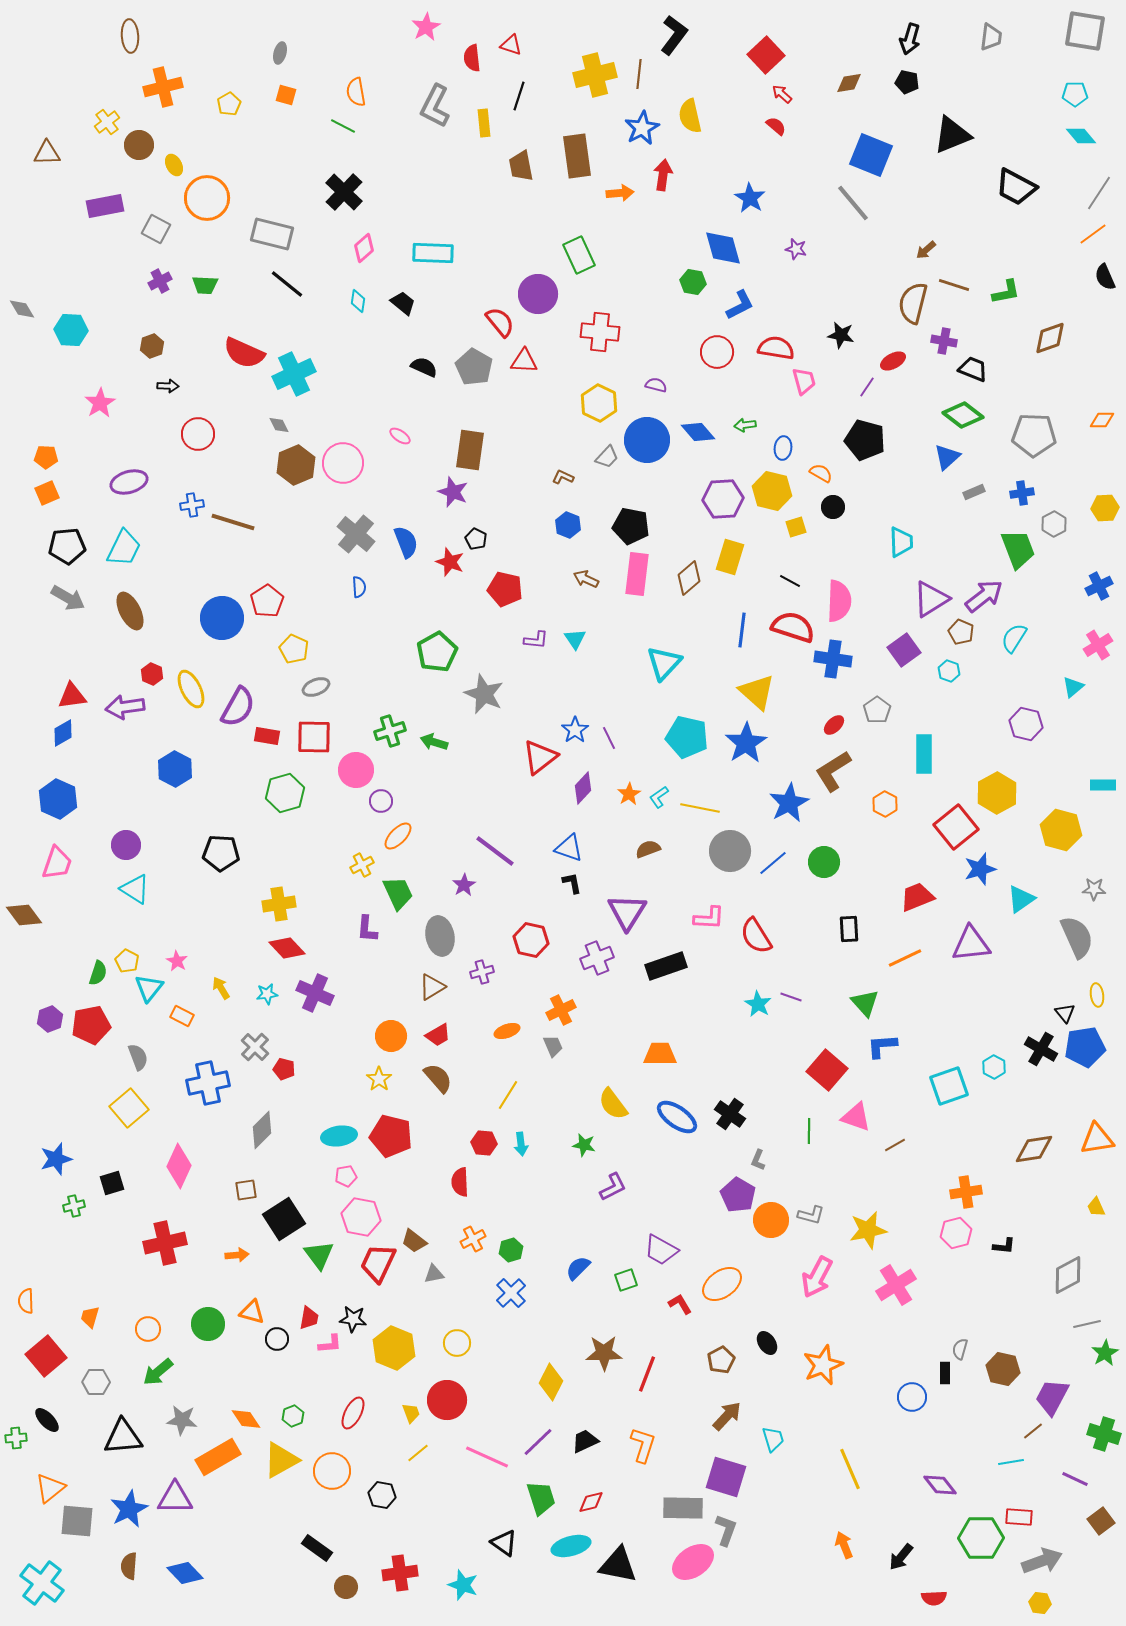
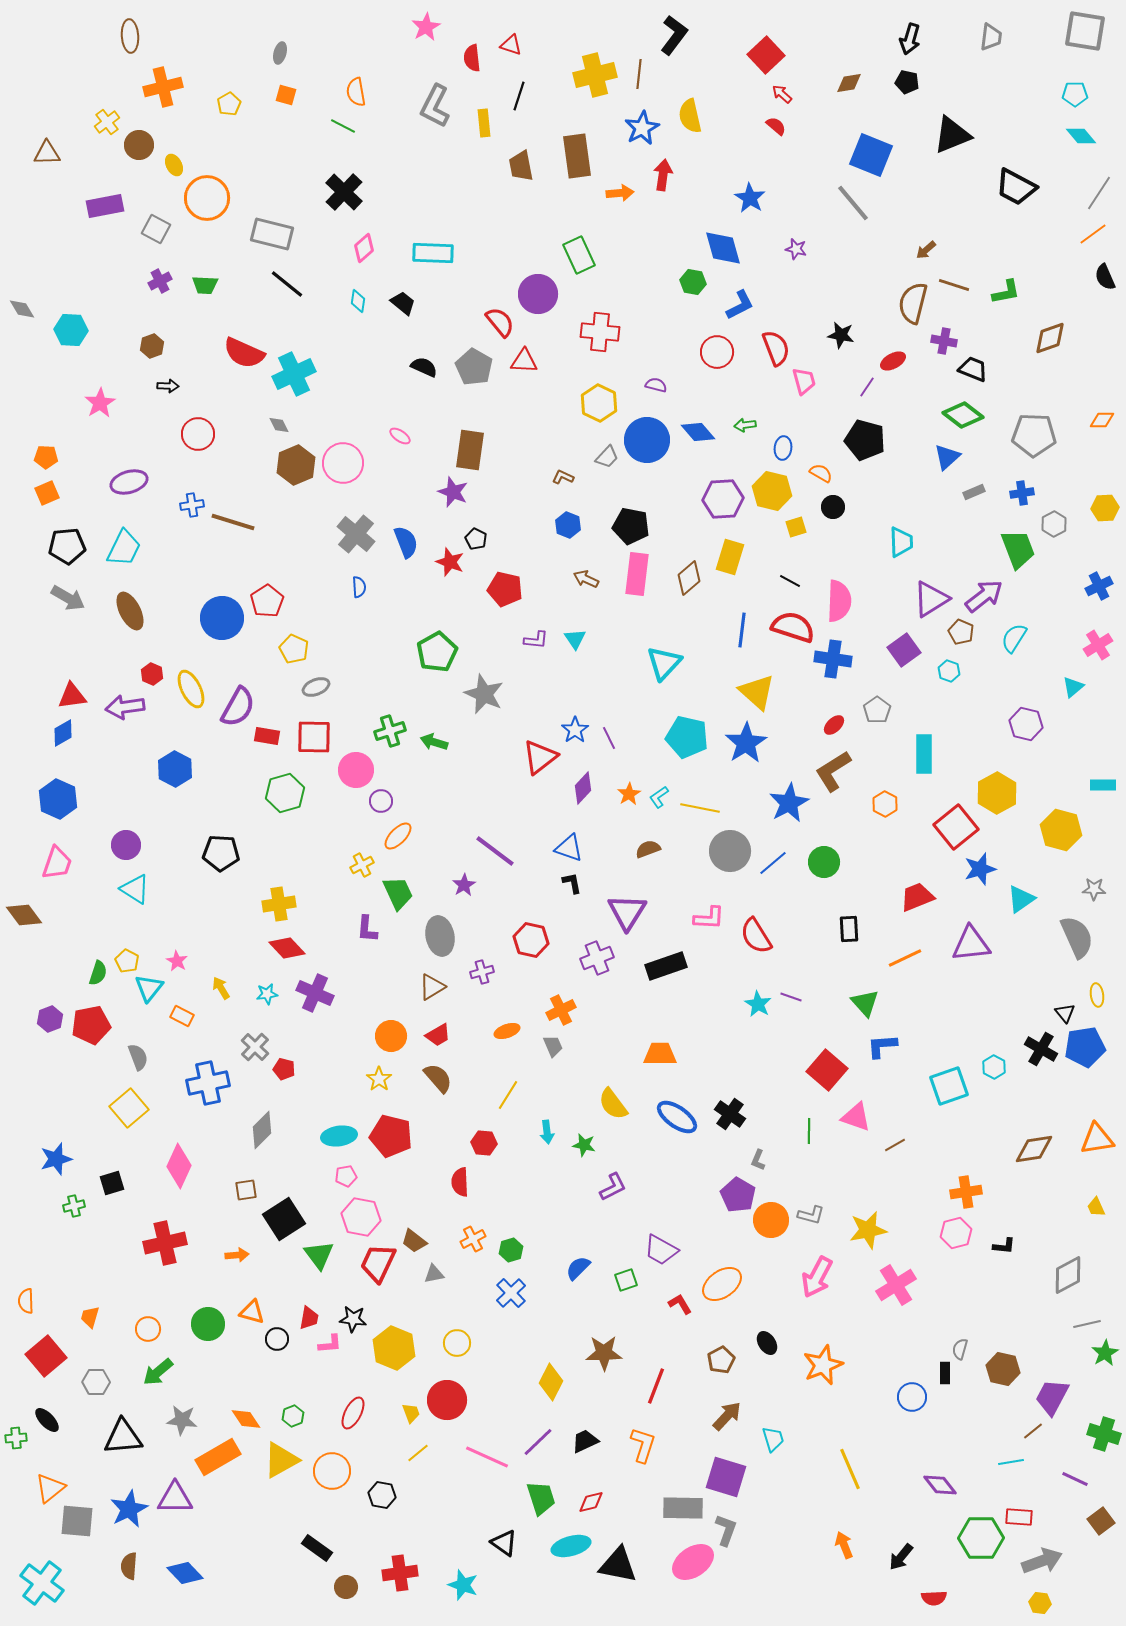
red semicircle at (776, 348): rotated 60 degrees clockwise
cyan arrow at (521, 1144): moved 26 px right, 12 px up
red line at (647, 1374): moved 9 px right, 12 px down
